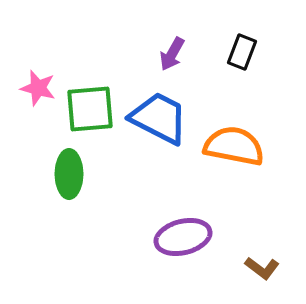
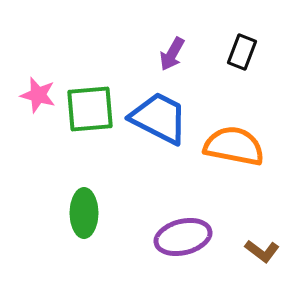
pink star: moved 7 px down
green ellipse: moved 15 px right, 39 px down
brown L-shape: moved 17 px up
